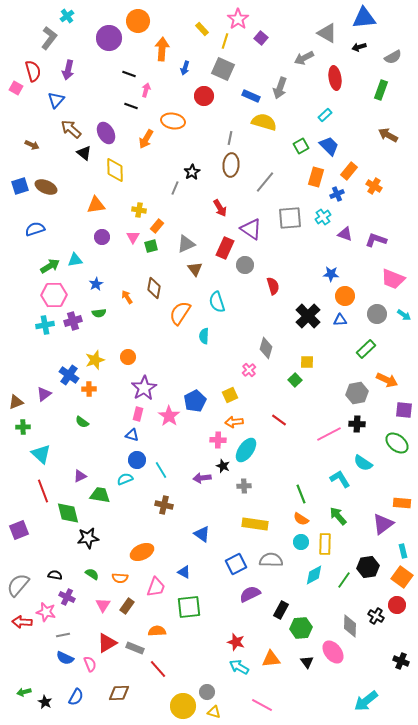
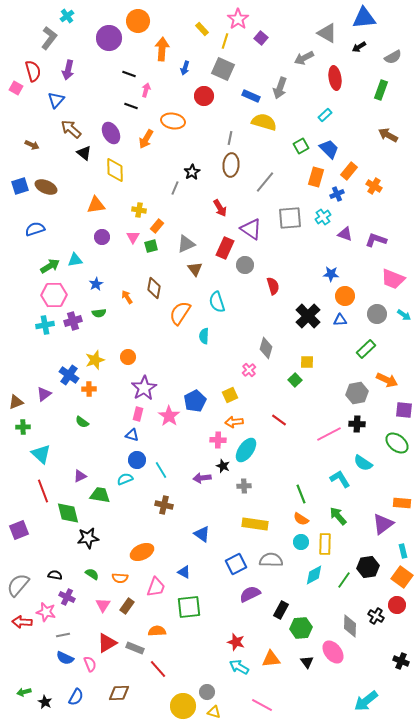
black arrow at (359, 47): rotated 16 degrees counterclockwise
purple ellipse at (106, 133): moved 5 px right
blue trapezoid at (329, 146): moved 3 px down
